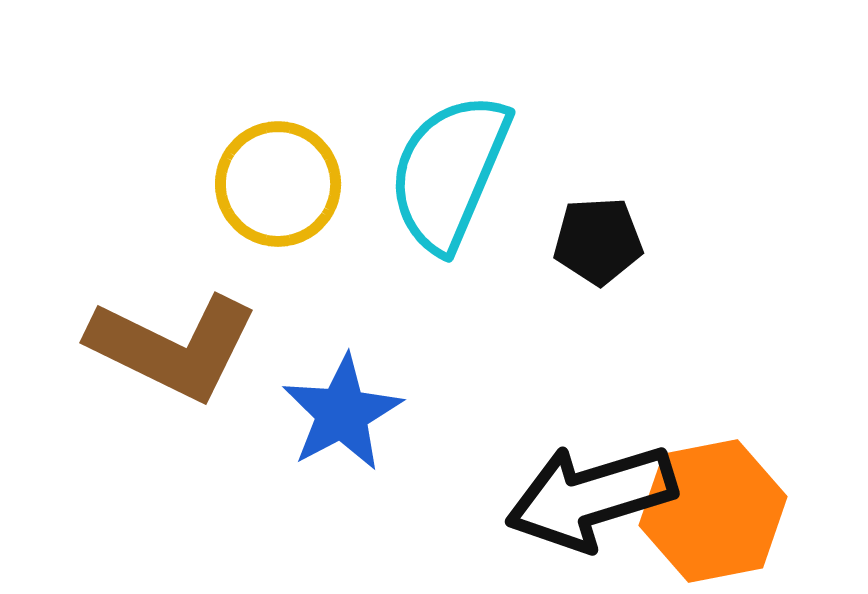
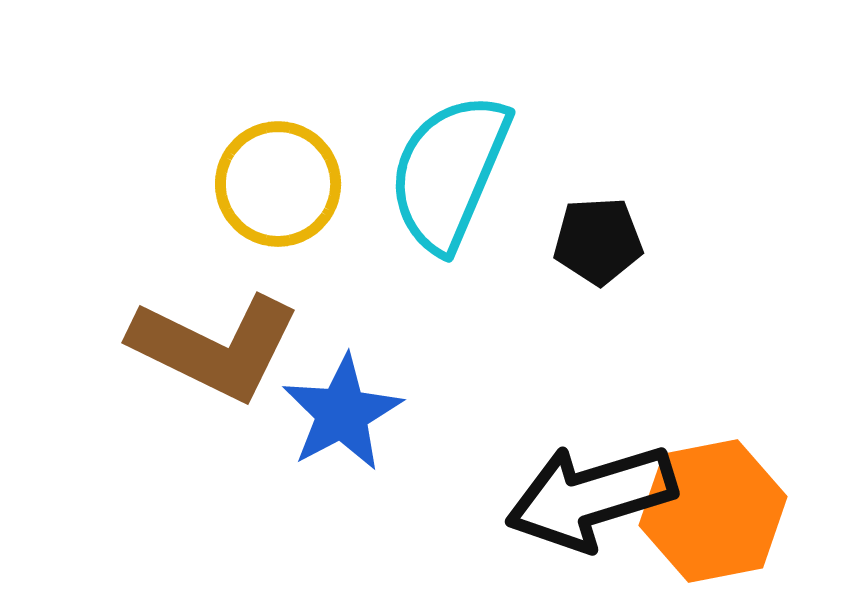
brown L-shape: moved 42 px right
